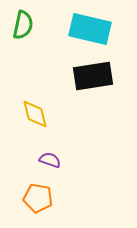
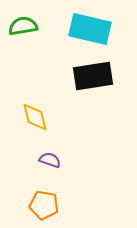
green semicircle: moved 1 px down; rotated 112 degrees counterclockwise
yellow diamond: moved 3 px down
orange pentagon: moved 6 px right, 7 px down
